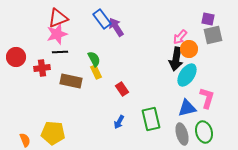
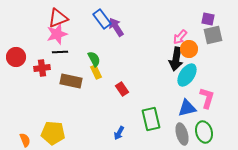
blue arrow: moved 11 px down
